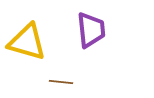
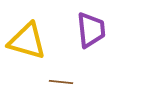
yellow triangle: moved 1 px up
